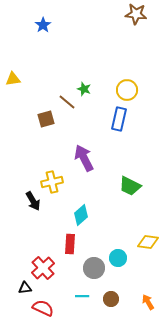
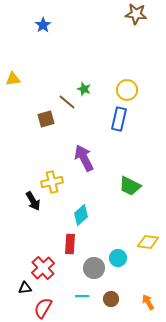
red semicircle: rotated 85 degrees counterclockwise
